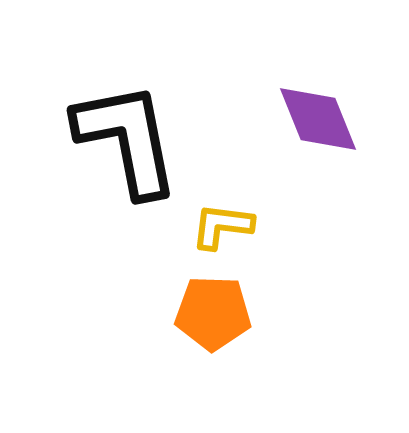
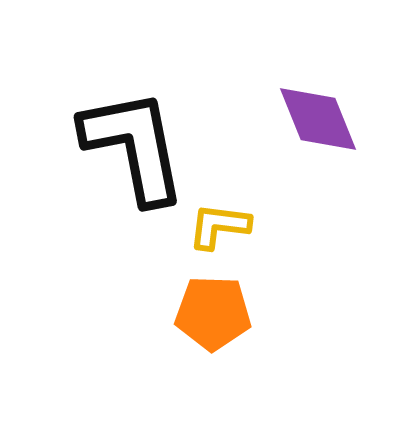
black L-shape: moved 7 px right, 7 px down
yellow L-shape: moved 3 px left
